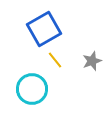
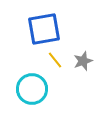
blue square: rotated 20 degrees clockwise
gray star: moved 9 px left
